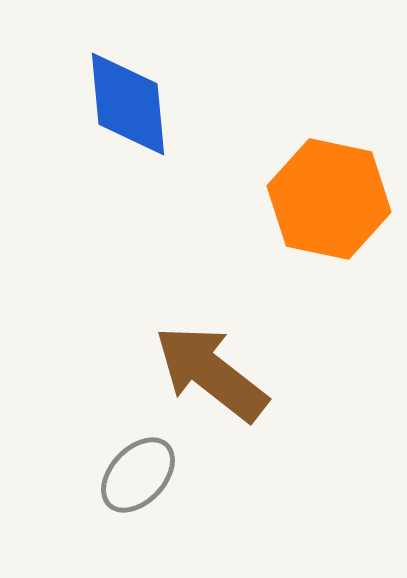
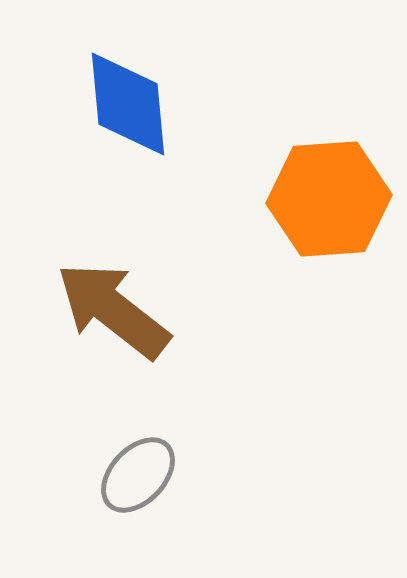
orange hexagon: rotated 16 degrees counterclockwise
brown arrow: moved 98 px left, 63 px up
